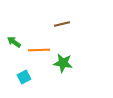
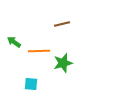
orange line: moved 1 px down
green star: rotated 24 degrees counterclockwise
cyan square: moved 7 px right, 7 px down; rotated 32 degrees clockwise
